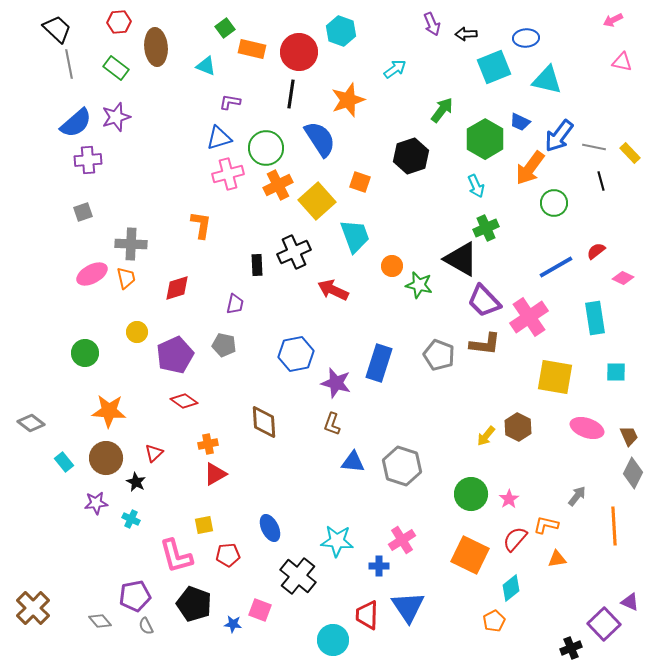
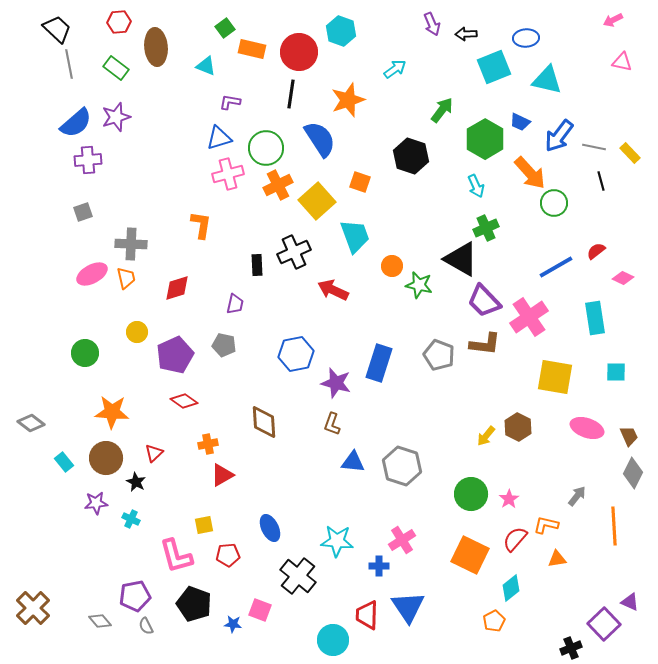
black hexagon at (411, 156): rotated 24 degrees counterclockwise
orange arrow at (530, 168): moved 5 px down; rotated 78 degrees counterclockwise
orange star at (109, 411): moved 3 px right, 1 px down
red triangle at (215, 474): moved 7 px right, 1 px down
